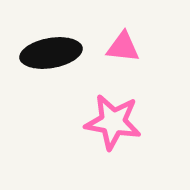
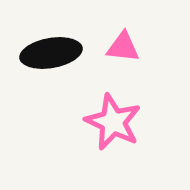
pink star: rotated 16 degrees clockwise
